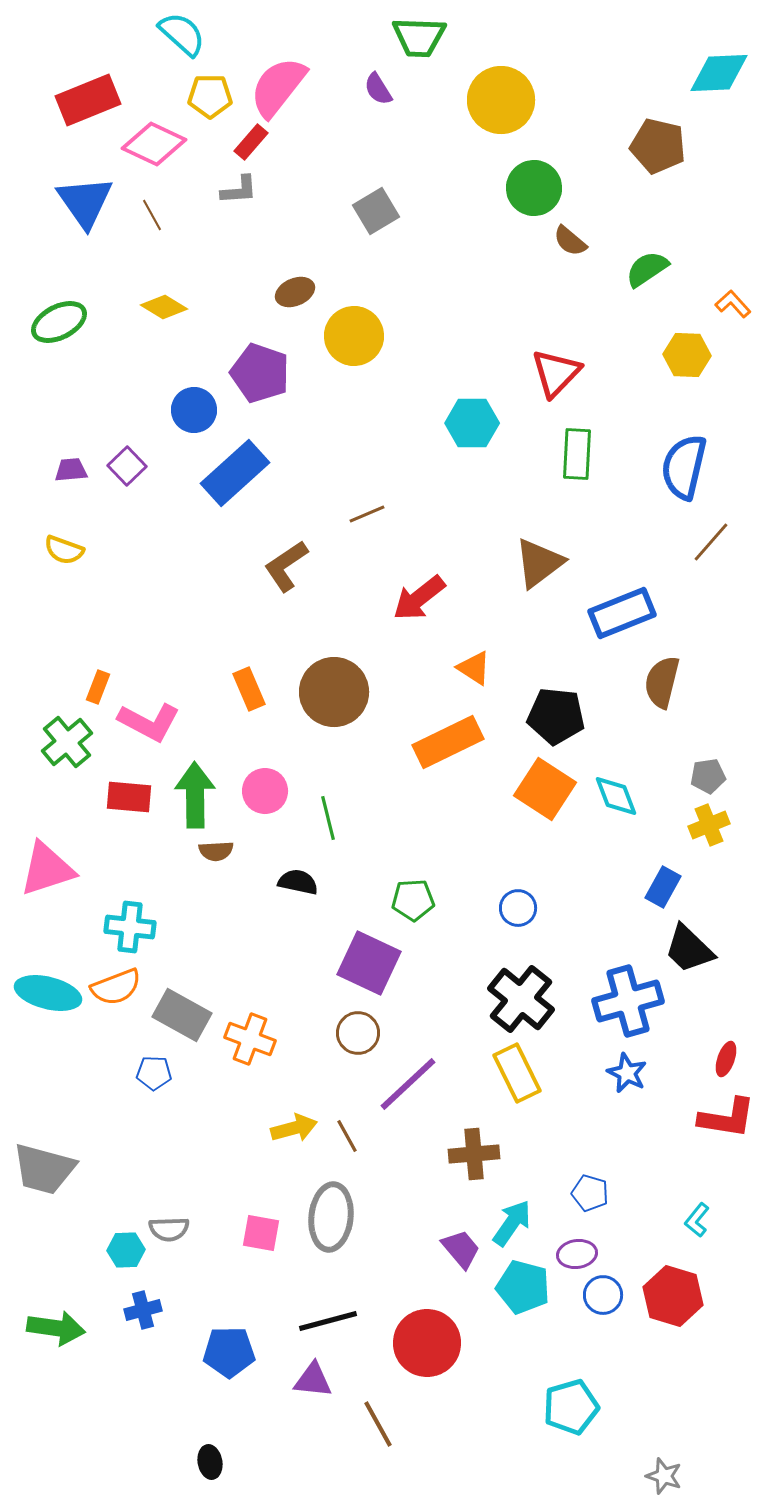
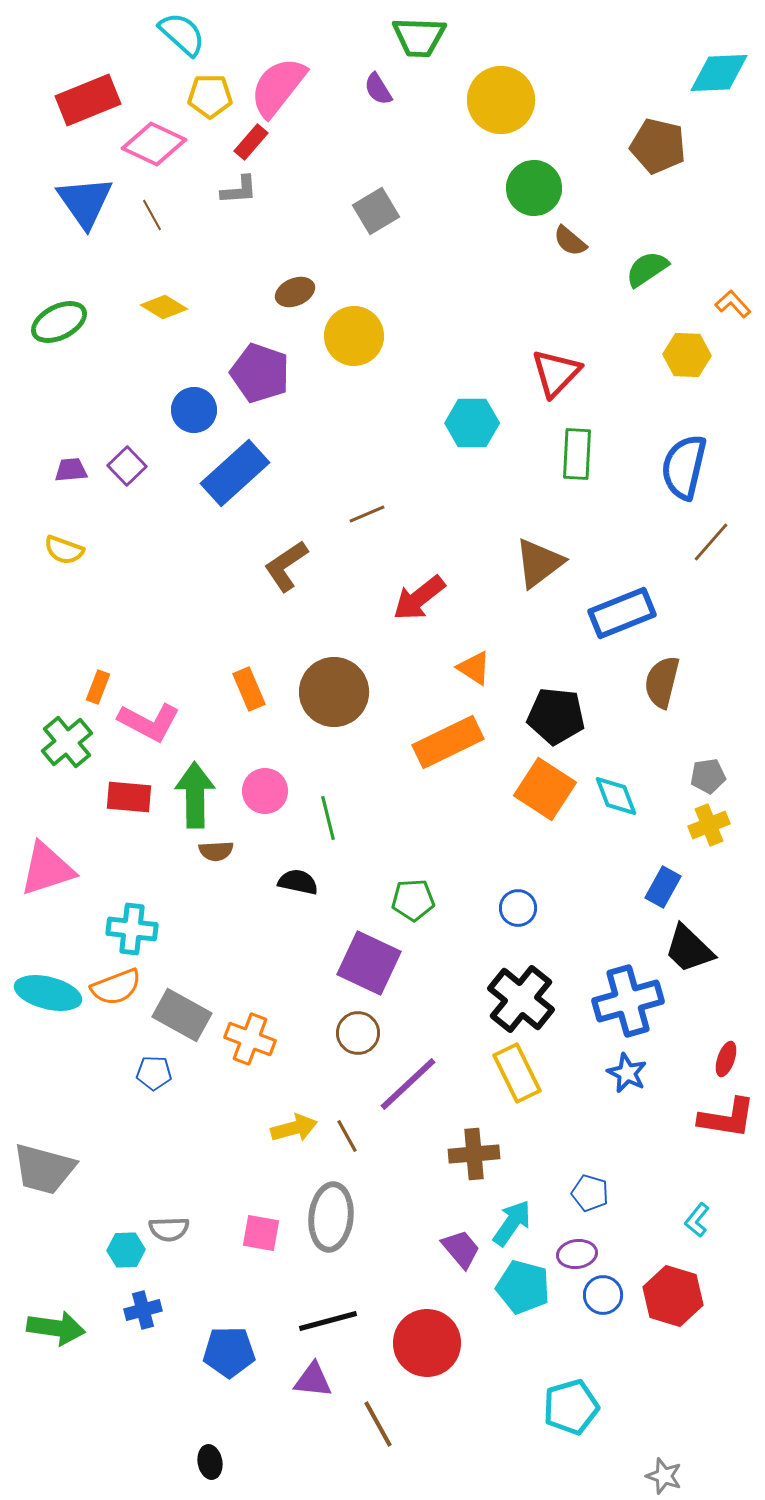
cyan cross at (130, 927): moved 2 px right, 2 px down
